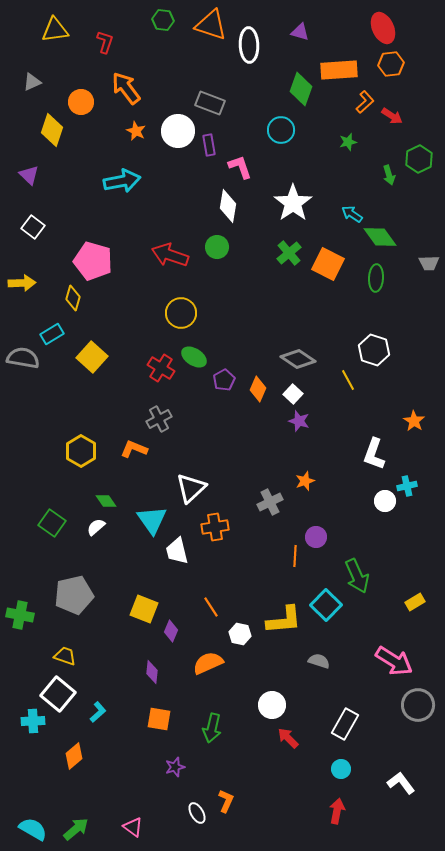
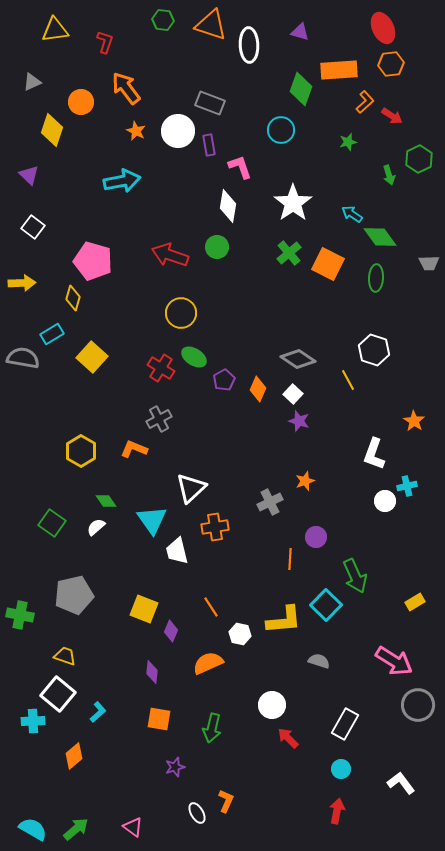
orange line at (295, 556): moved 5 px left, 3 px down
green arrow at (357, 576): moved 2 px left
